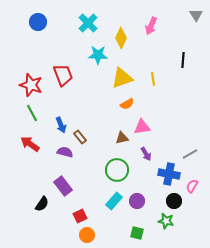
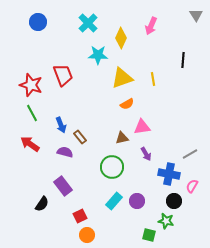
green circle: moved 5 px left, 3 px up
green square: moved 12 px right, 2 px down
